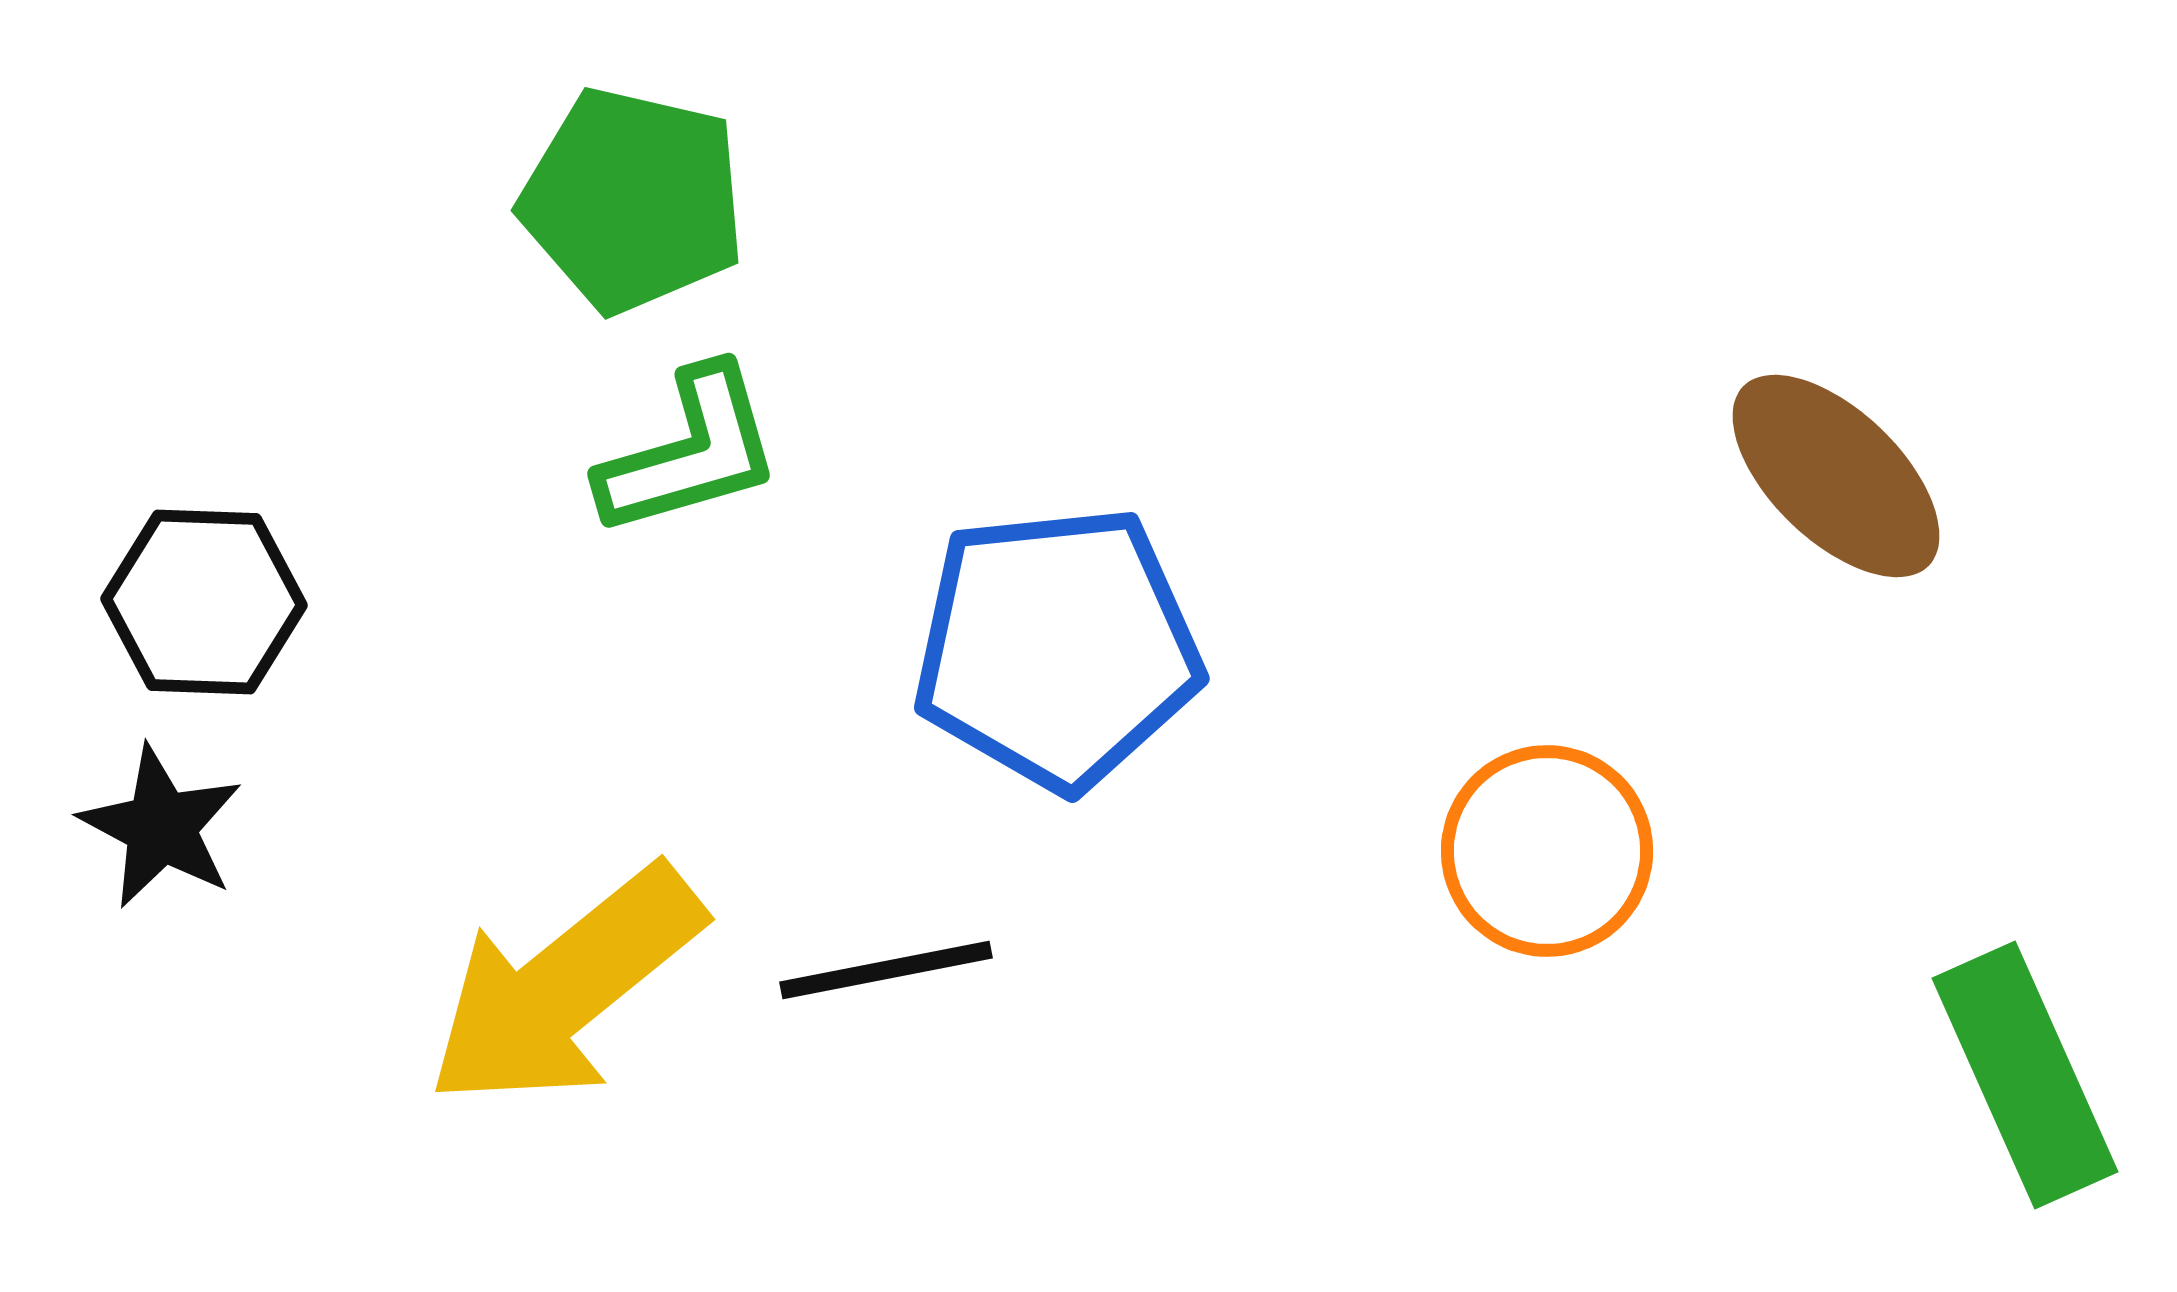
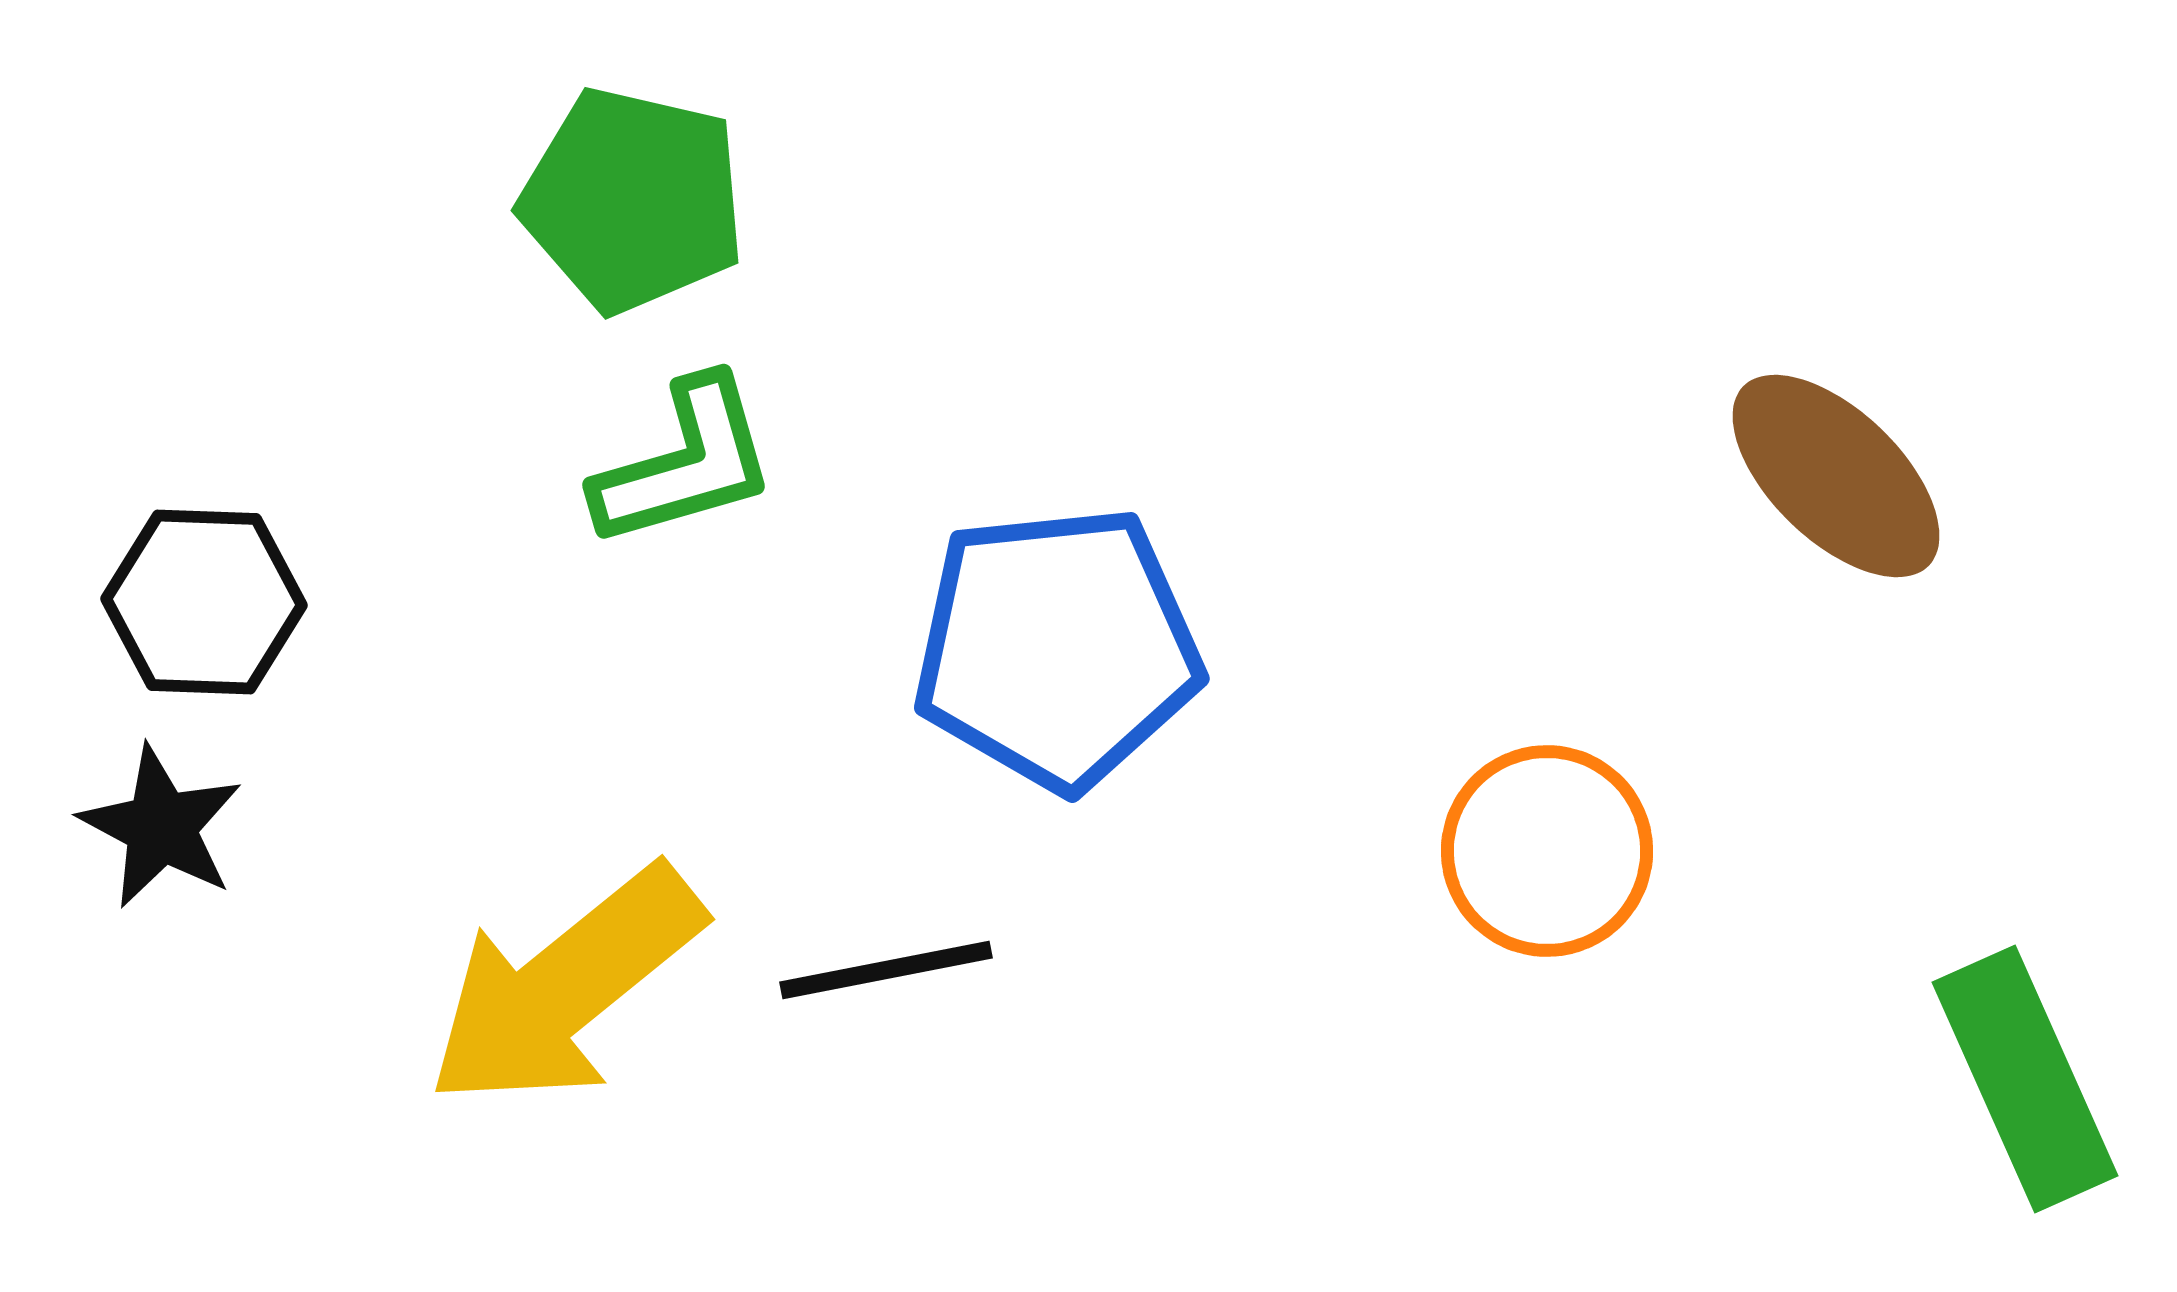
green L-shape: moved 5 px left, 11 px down
green rectangle: moved 4 px down
